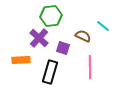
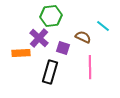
brown semicircle: moved 1 px down
orange rectangle: moved 7 px up
